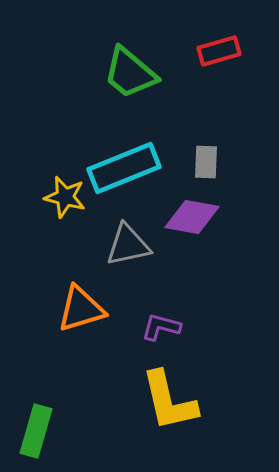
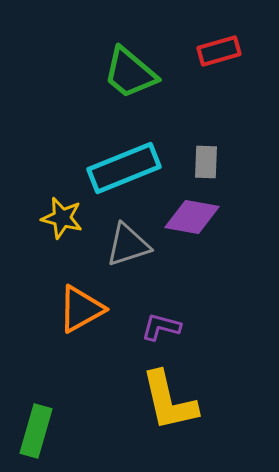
yellow star: moved 3 px left, 21 px down
gray triangle: rotated 6 degrees counterclockwise
orange triangle: rotated 12 degrees counterclockwise
